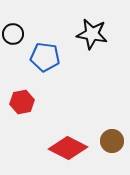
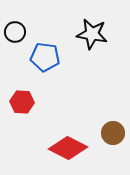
black circle: moved 2 px right, 2 px up
red hexagon: rotated 15 degrees clockwise
brown circle: moved 1 px right, 8 px up
